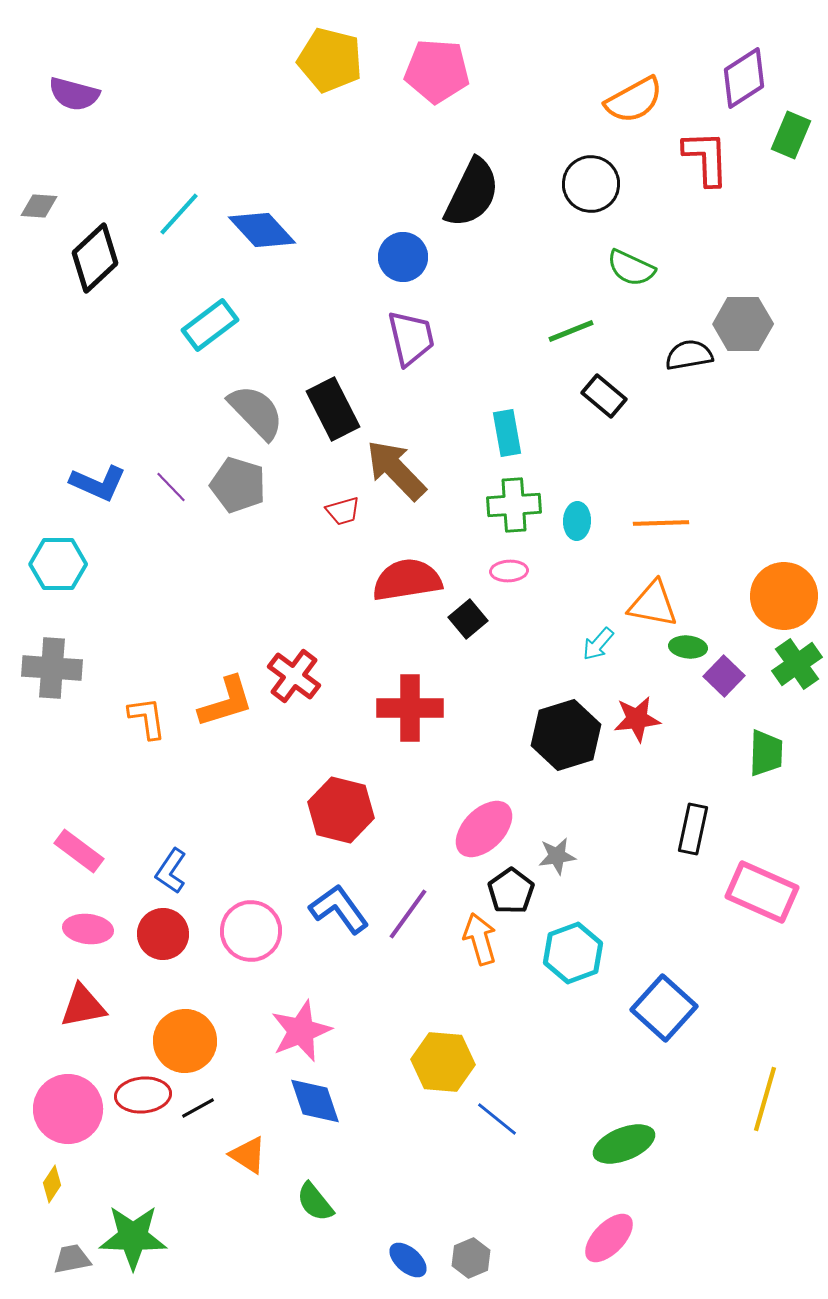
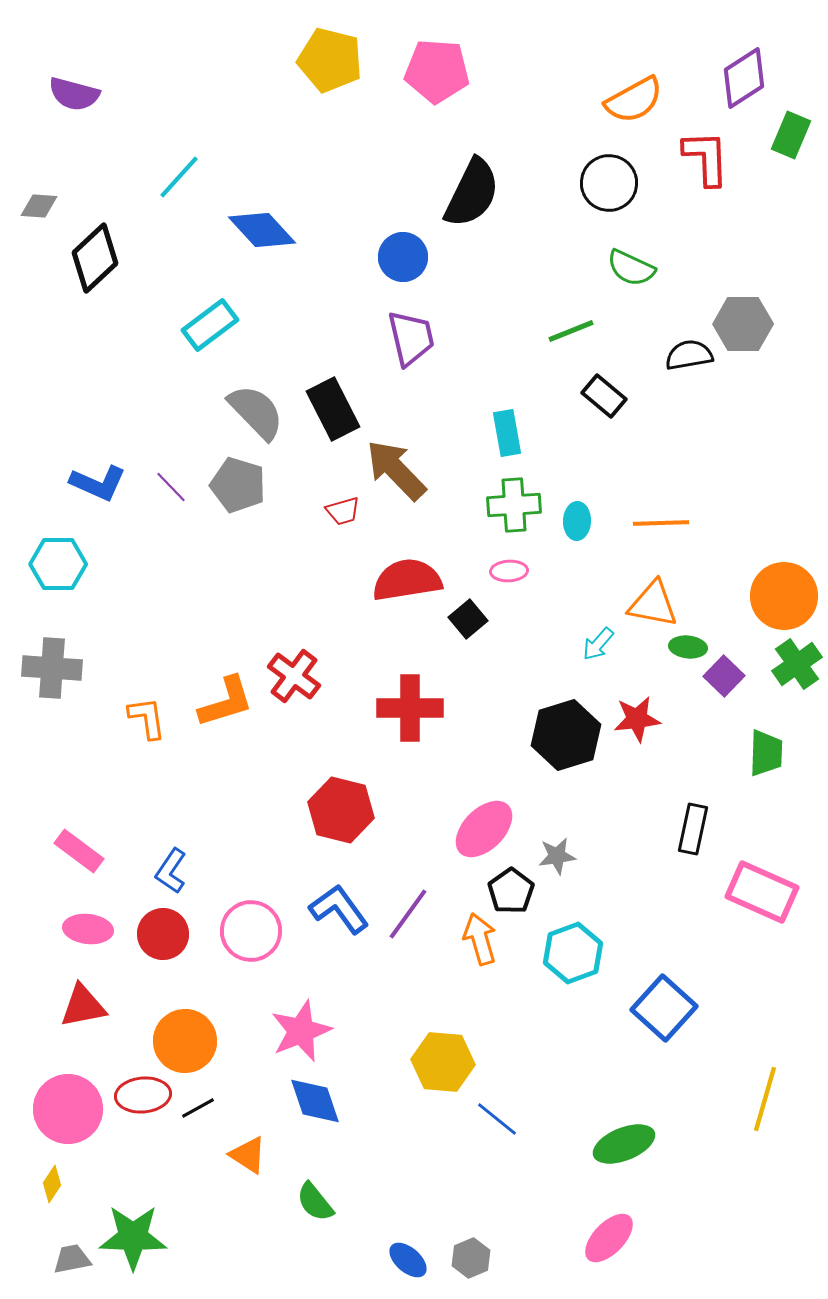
black circle at (591, 184): moved 18 px right, 1 px up
cyan line at (179, 214): moved 37 px up
